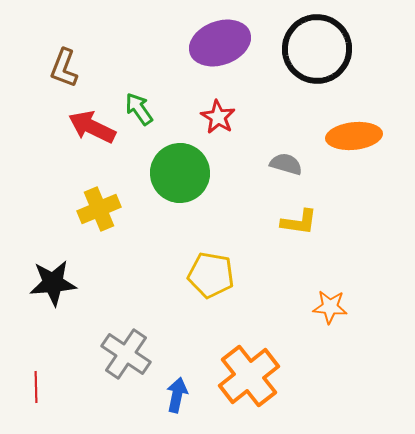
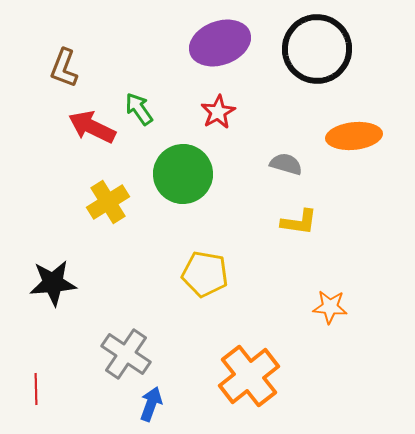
red star: moved 5 px up; rotated 12 degrees clockwise
green circle: moved 3 px right, 1 px down
yellow cross: moved 9 px right, 7 px up; rotated 9 degrees counterclockwise
yellow pentagon: moved 6 px left, 1 px up
red line: moved 2 px down
blue arrow: moved 26 px left, 9 px down; rotated 8 degrees clockwise
